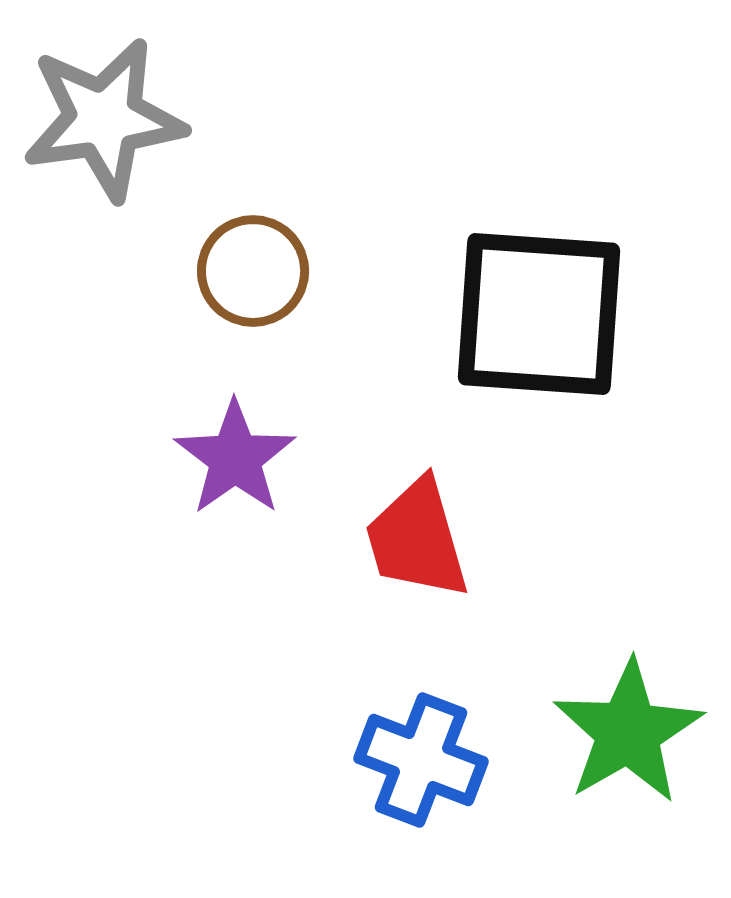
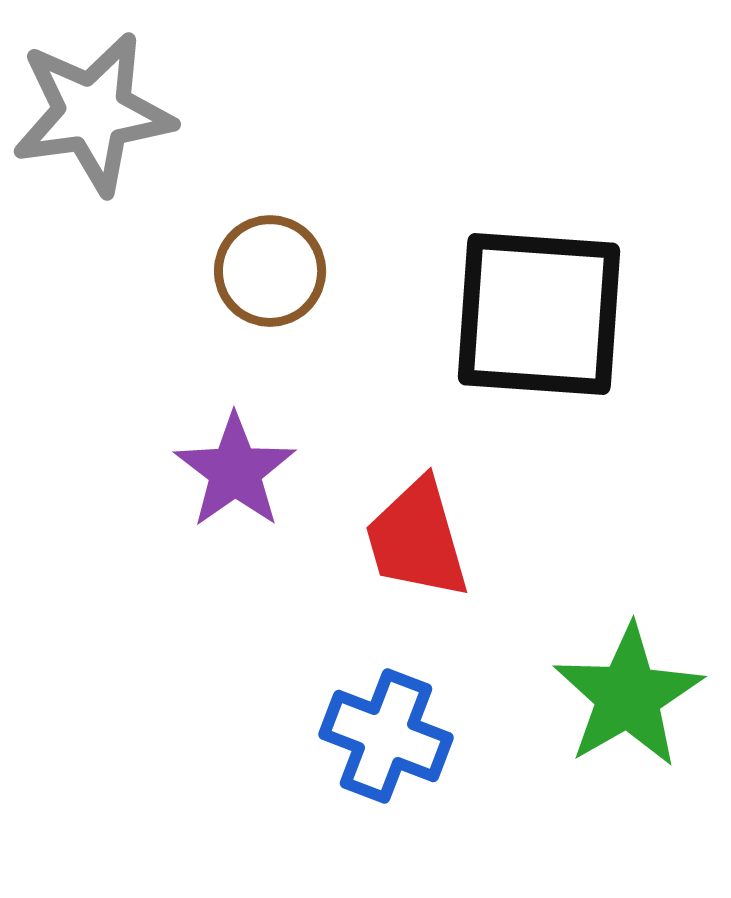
gray star: moved 11 px left, 6 px up
brown circle: moved 17 px right
purple star: moved 13 px down
green star: moved 36 px up
blue cross: moved 35 px left, 24 px up
